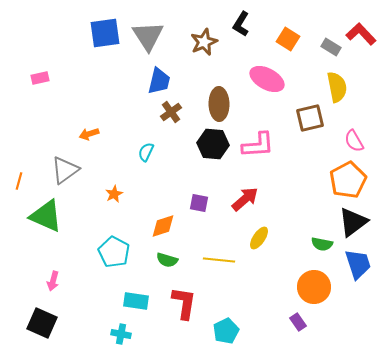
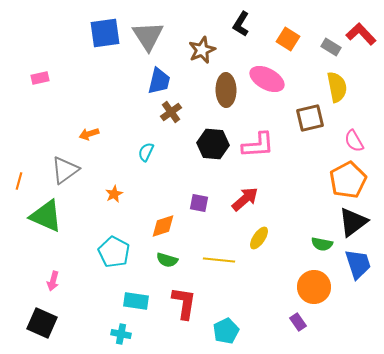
brown star at (204, 42): moved 2 px left, 8 px down
brown ellipse at (219, 104): moved 7 px right, 14 px up
